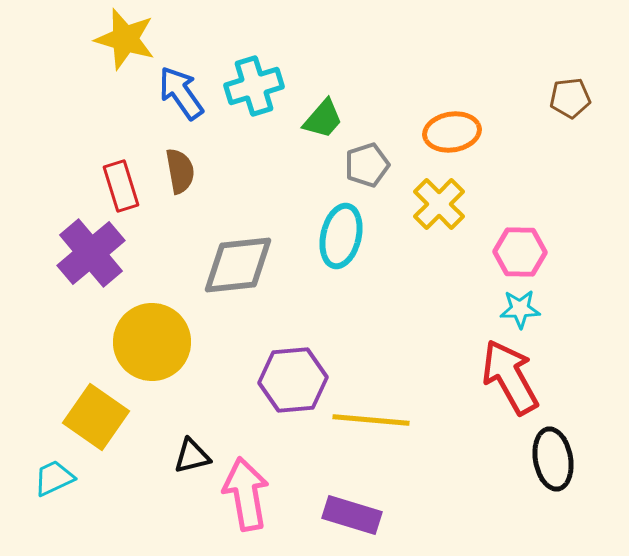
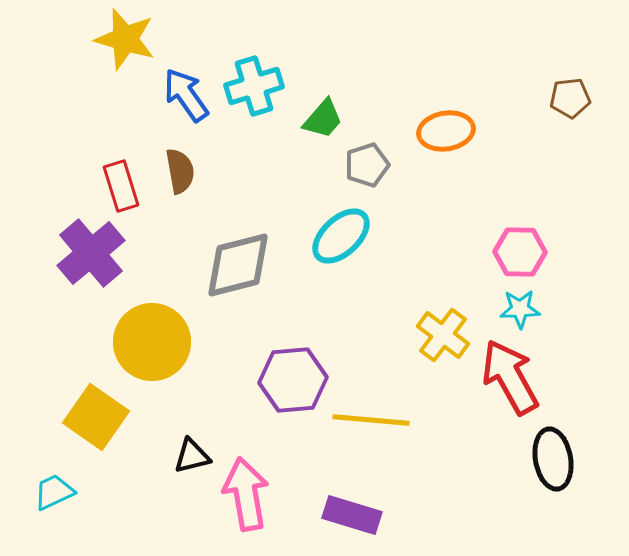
blue arrow: moved 5 px right, 2 px down
orange ellipse: moved 6 px left, 1 px up
yellow cross: moved 4 px right, 131 px down; rotated 8 degrees counterclockwise
cyan ellipse: rotated 34 degrees clockwise
gray diamond: rotated 8 degrees counterclockwise
cyan trapezoid: moved 14 px down
